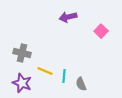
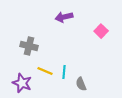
purple arrow: moved 4 px left
gray cross: moved 7 px right, 7 px up
cyan line: moved 4 px up
